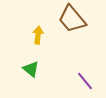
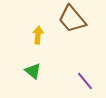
green triangle: moved 2 px right, 2 px down
